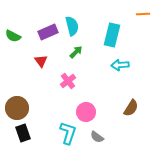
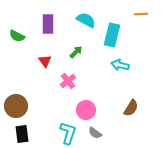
orange line: moved 2 px left
cyan semicircle: moved 14 px right, 6 px up; rotated 48 degrees counterclockwise
purple rectangle: moved 8 px up; rotated 66 degrees counterclockwise
green semicircle: moved 4 px right
red triangle: moved 4 px right
cyan arrow: rotated 18 degrees clockwise
brown circle: moved 1 px left, 2 px up
pink circle: moved 2 px up
black rectangle: moved 1 px left, 1 px down; rotated 12 degrees clockwise
gray semicircle: moved 2 px left, 4 px up
